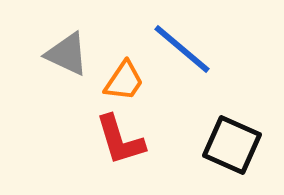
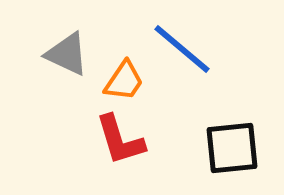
black square: moved 3 px down; rotated 30 degrees counterclockwise
